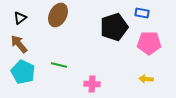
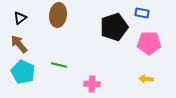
brown ellipse: rotated 20 degrees counterclockwise
